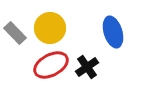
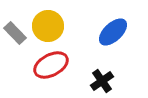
yellow circle: moved 2 px left, 2 px up
blue ellipse: rotated 64 degrees clockwise
black cross: moved 15 px right, 14 px down
